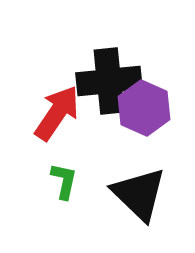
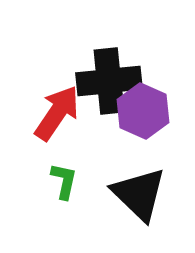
purple hexagon: moved 1 px left, 3 px down
